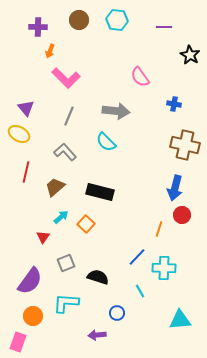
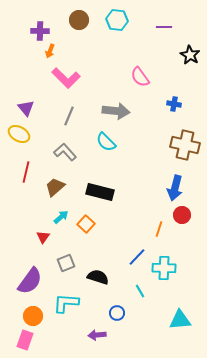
purple cross: moved 2 px right, 4 px down
pink rectangle: moved 7 px right, 2 px up
